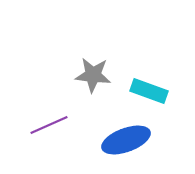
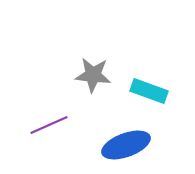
blue ellipse: moved 5 px down
